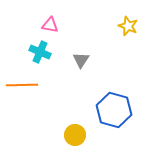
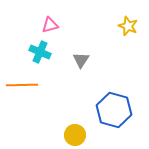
pink triangle: rotated 24 degrees counterclockwise
